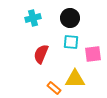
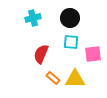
orange rectangle: moved 1 px left, 10 px up
